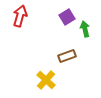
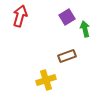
yellow cross: rotated 30 degrees clockwise
